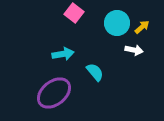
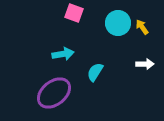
pink square: rotated 18 degrees counterclockwise
cyan circle: moved 1 px right
yellow arrow: rotated 84 degrees counterclockwise
white arrow: moved 11 px right, 14 px down; rotated 12 degrees counterclockwise
cyan semicircle: rotated 108 degrees counterclockwise
